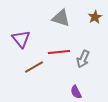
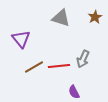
red line: moved 14 px down
purple semicircle: moved 2 px left
